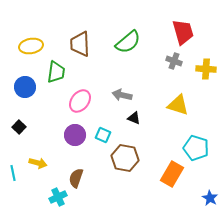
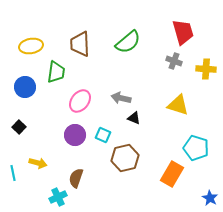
gray arrow: moved 1 px left, 3 px down
brown hexagon: rotated 24 degrees counterclockwise
